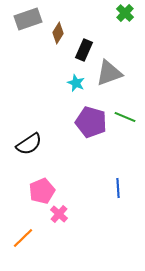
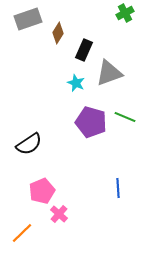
green cross: rotated 18 degrees clockwise
orange line: moved 1 px left, 5 px up
